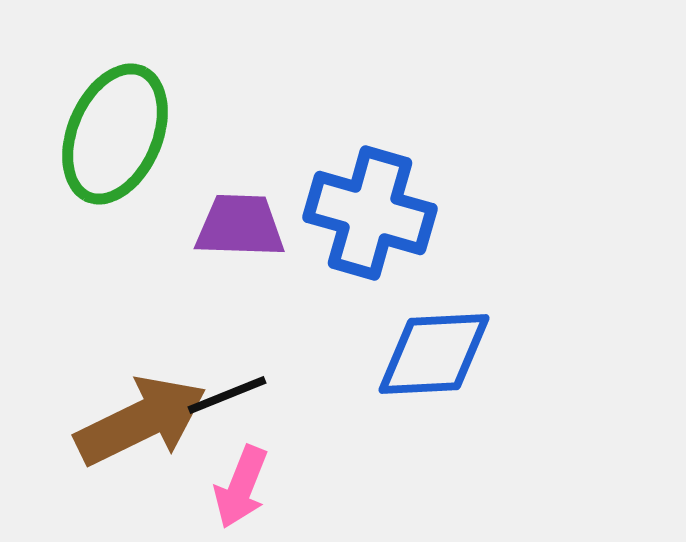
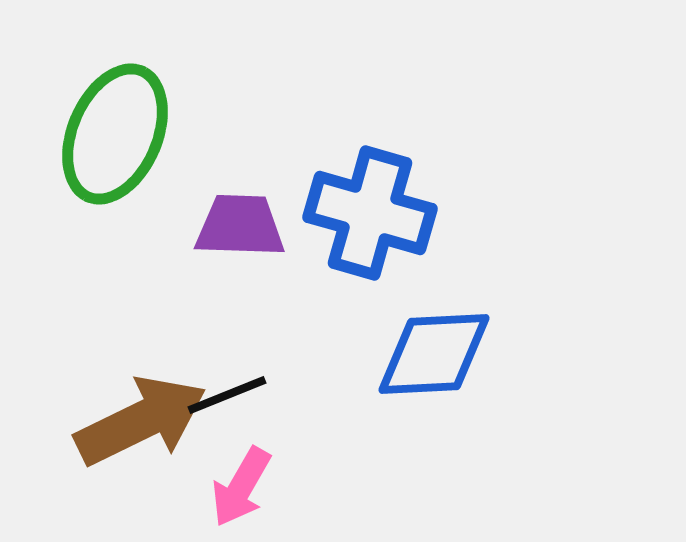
pink arrow: rotated 8 degrees clockwise
